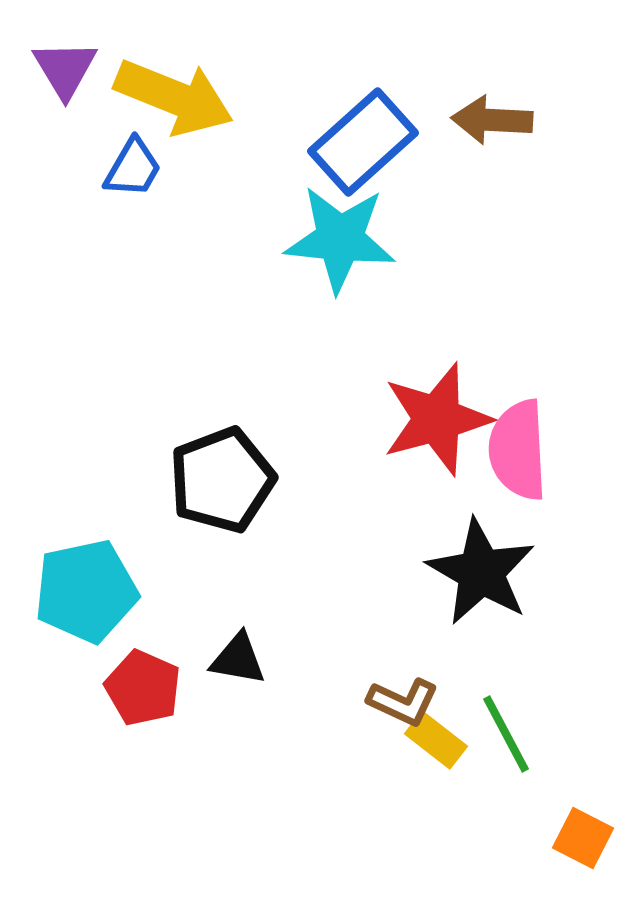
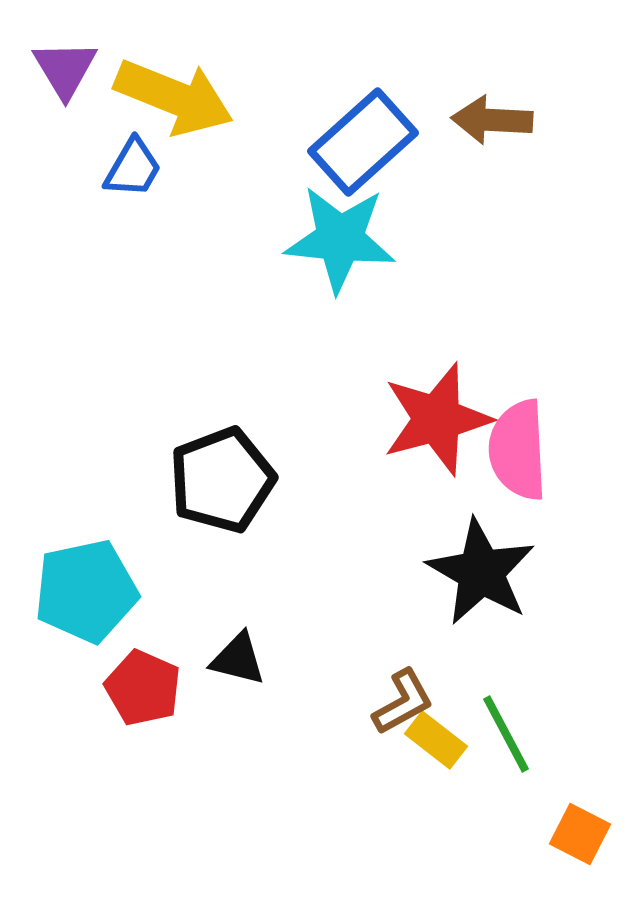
black triangle: rotated 4 degrees clockwise
brown L-shape: rotated 54 degrees counterclockwise
orange square: moved 3 px left, 4 px up
